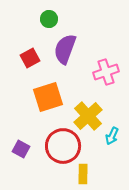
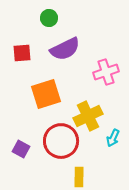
green circle: moved 1 px up
purple semicircle: rotated 136 degrees counterclockwise
red square: moved 8 px left, 5 px up; rotated 24 degrees clockwise
orange square: moved 2 px left, 3 px up
yellow cross: rotated 16 degrees clockwise
cyan arrow: moved 1 px right, 2 px down
red circle: moved 2 px left, 5 px up
yellow rectangle: moved 4 px left, 3 px down
